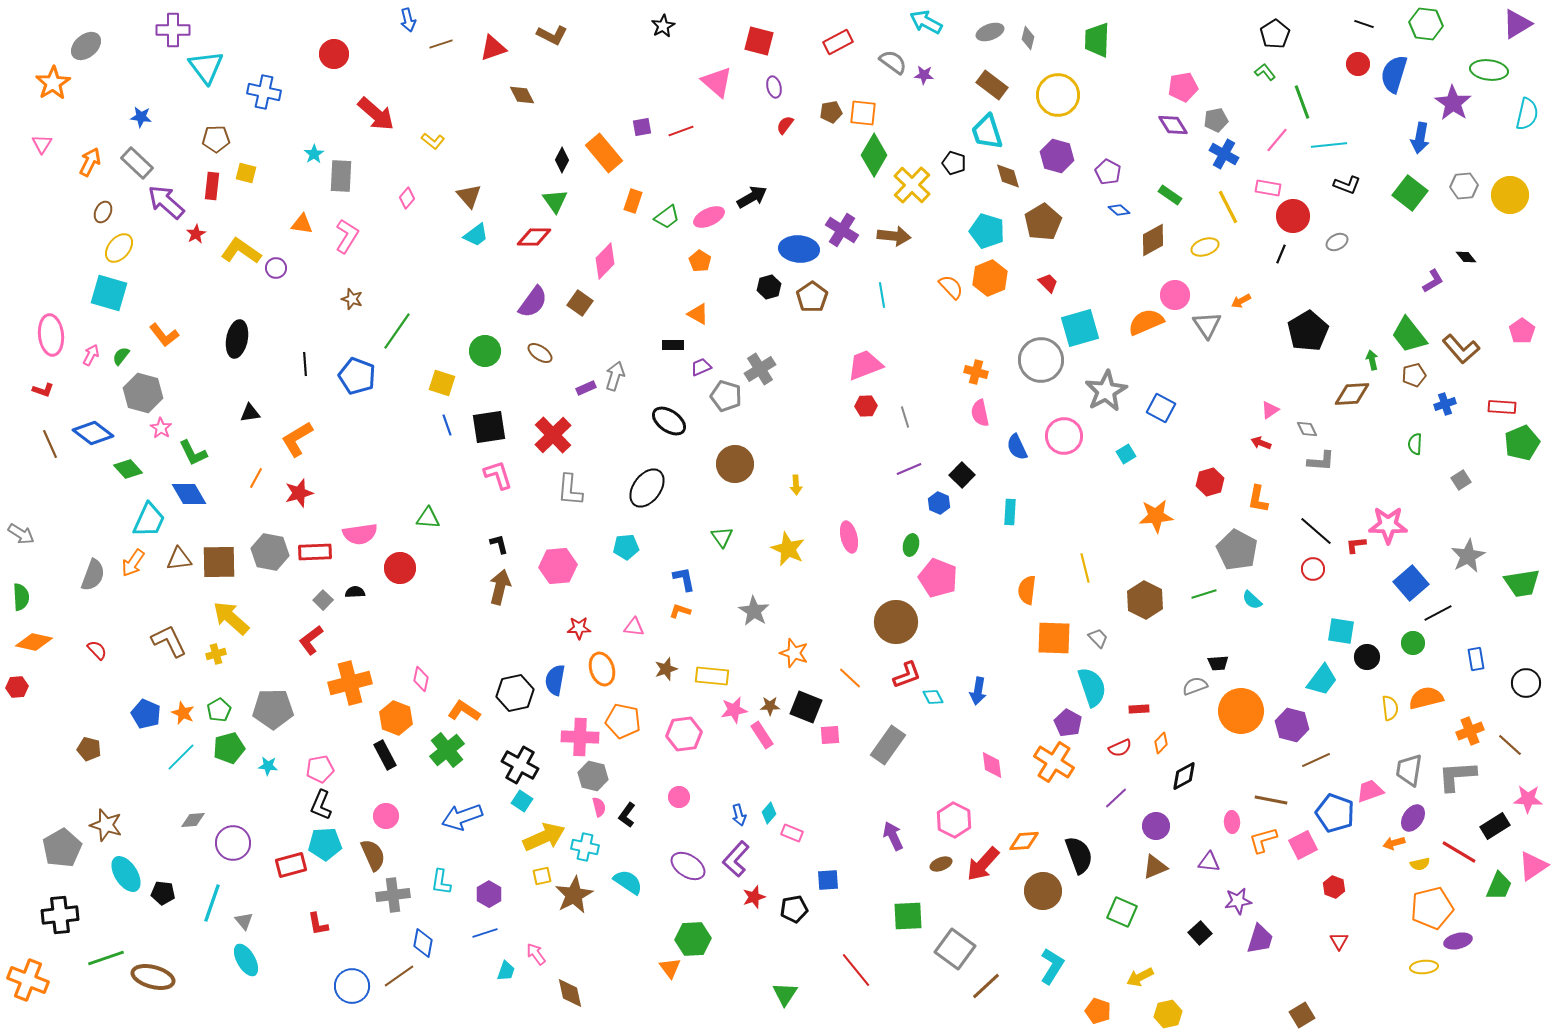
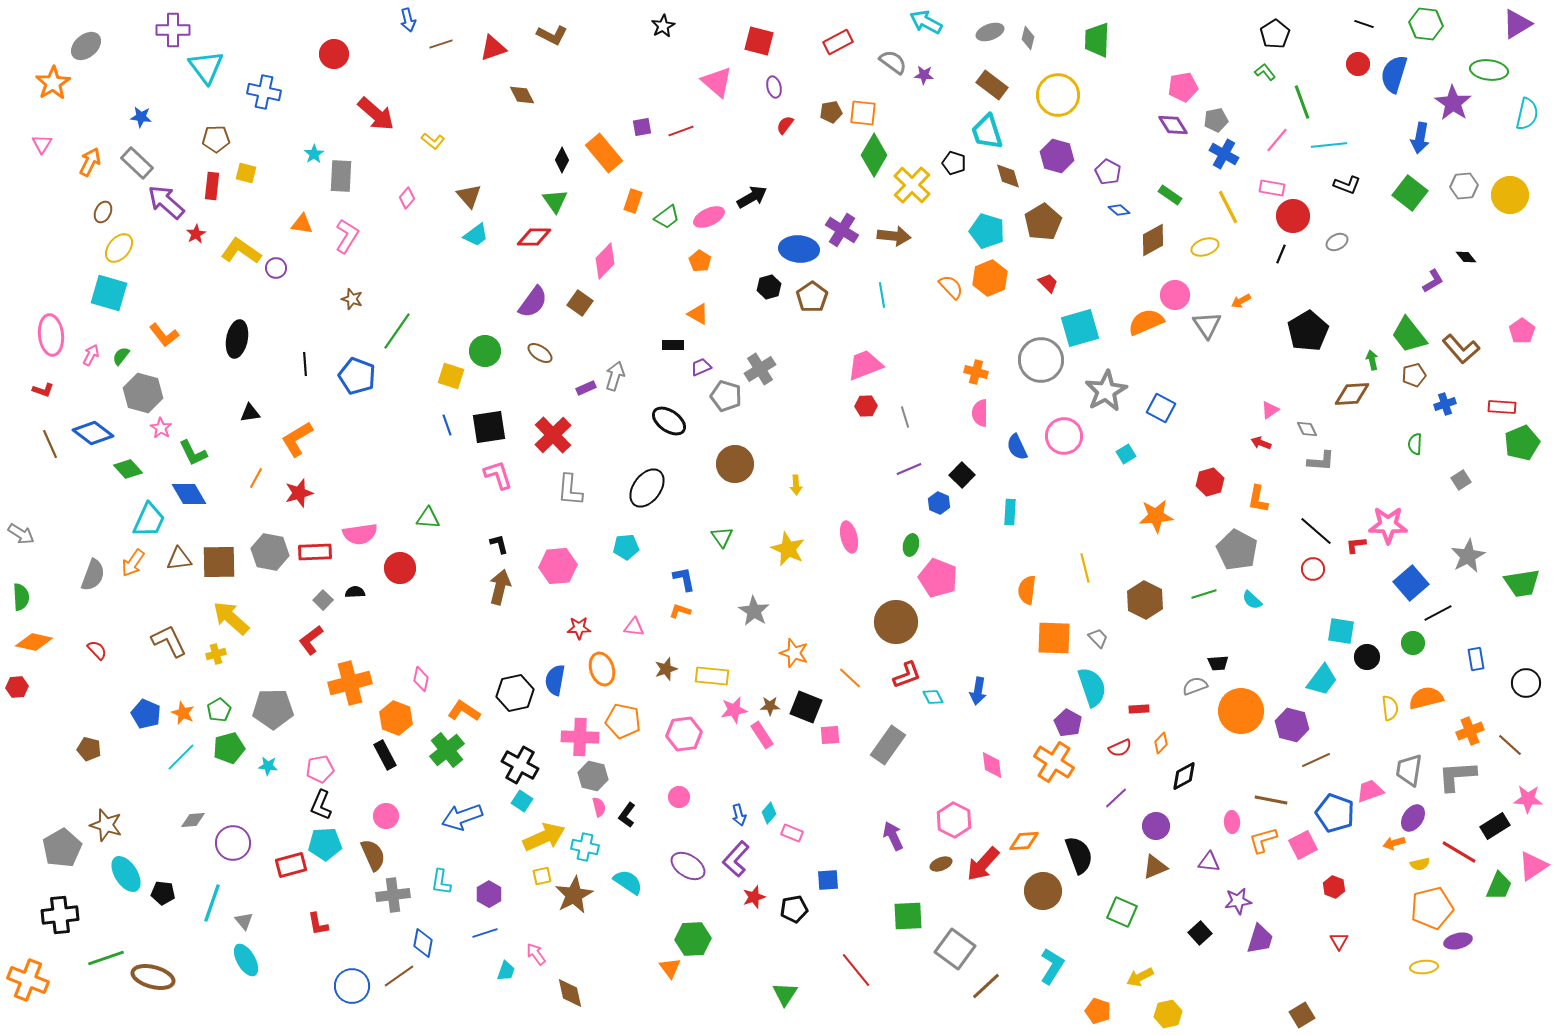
pink rectangle at (1268, 188): moved 4 px right
yellow square at (442, 383): moved 9 px right, 7 px up
pink semicircle at (980, 413): rotated 12 degrees clockwise
